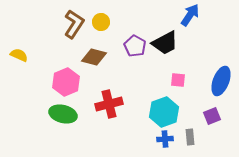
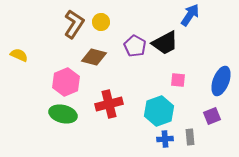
cyan hexagon: moved 5 px left, 1 px up
